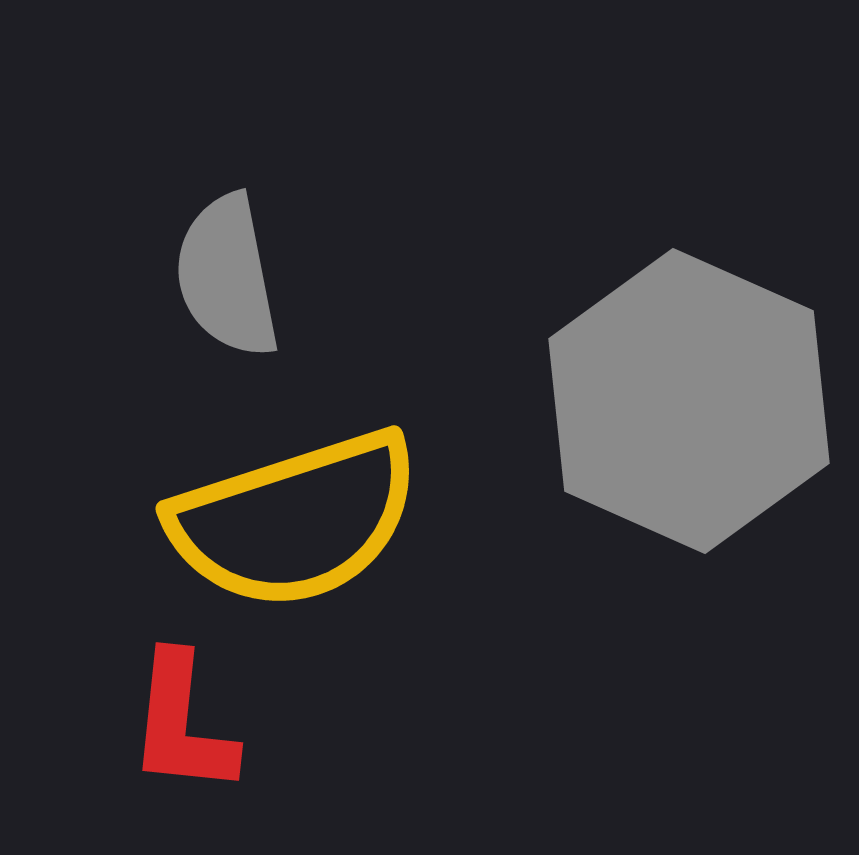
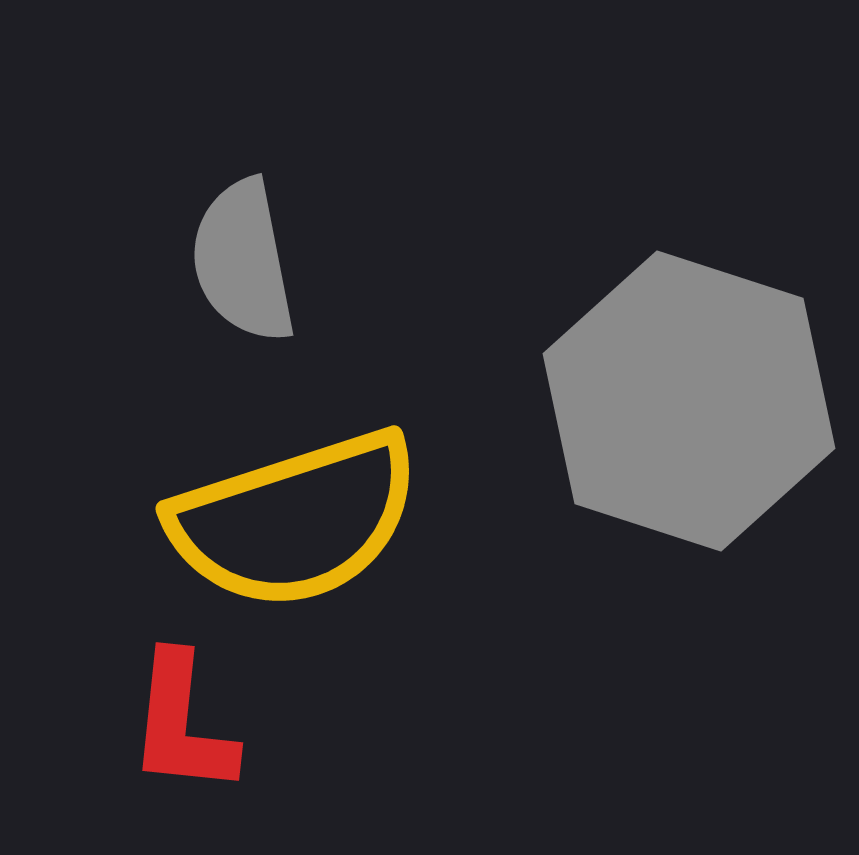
gray semicircle: moved 16 px right, 15 px up
gray hexagon: rotated 6 degrees counterclockwise
